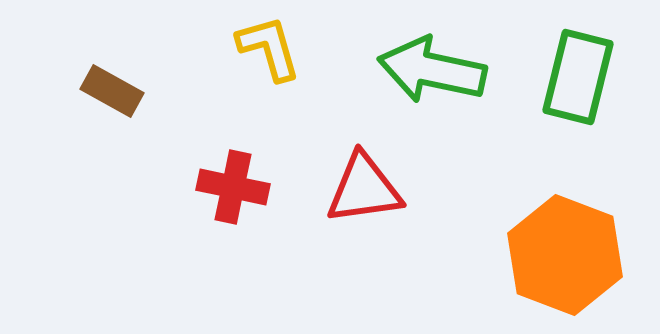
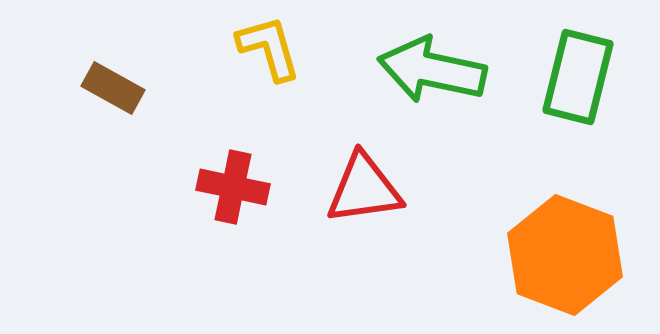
brown rectangle: moved 1 px right, 3 px up
